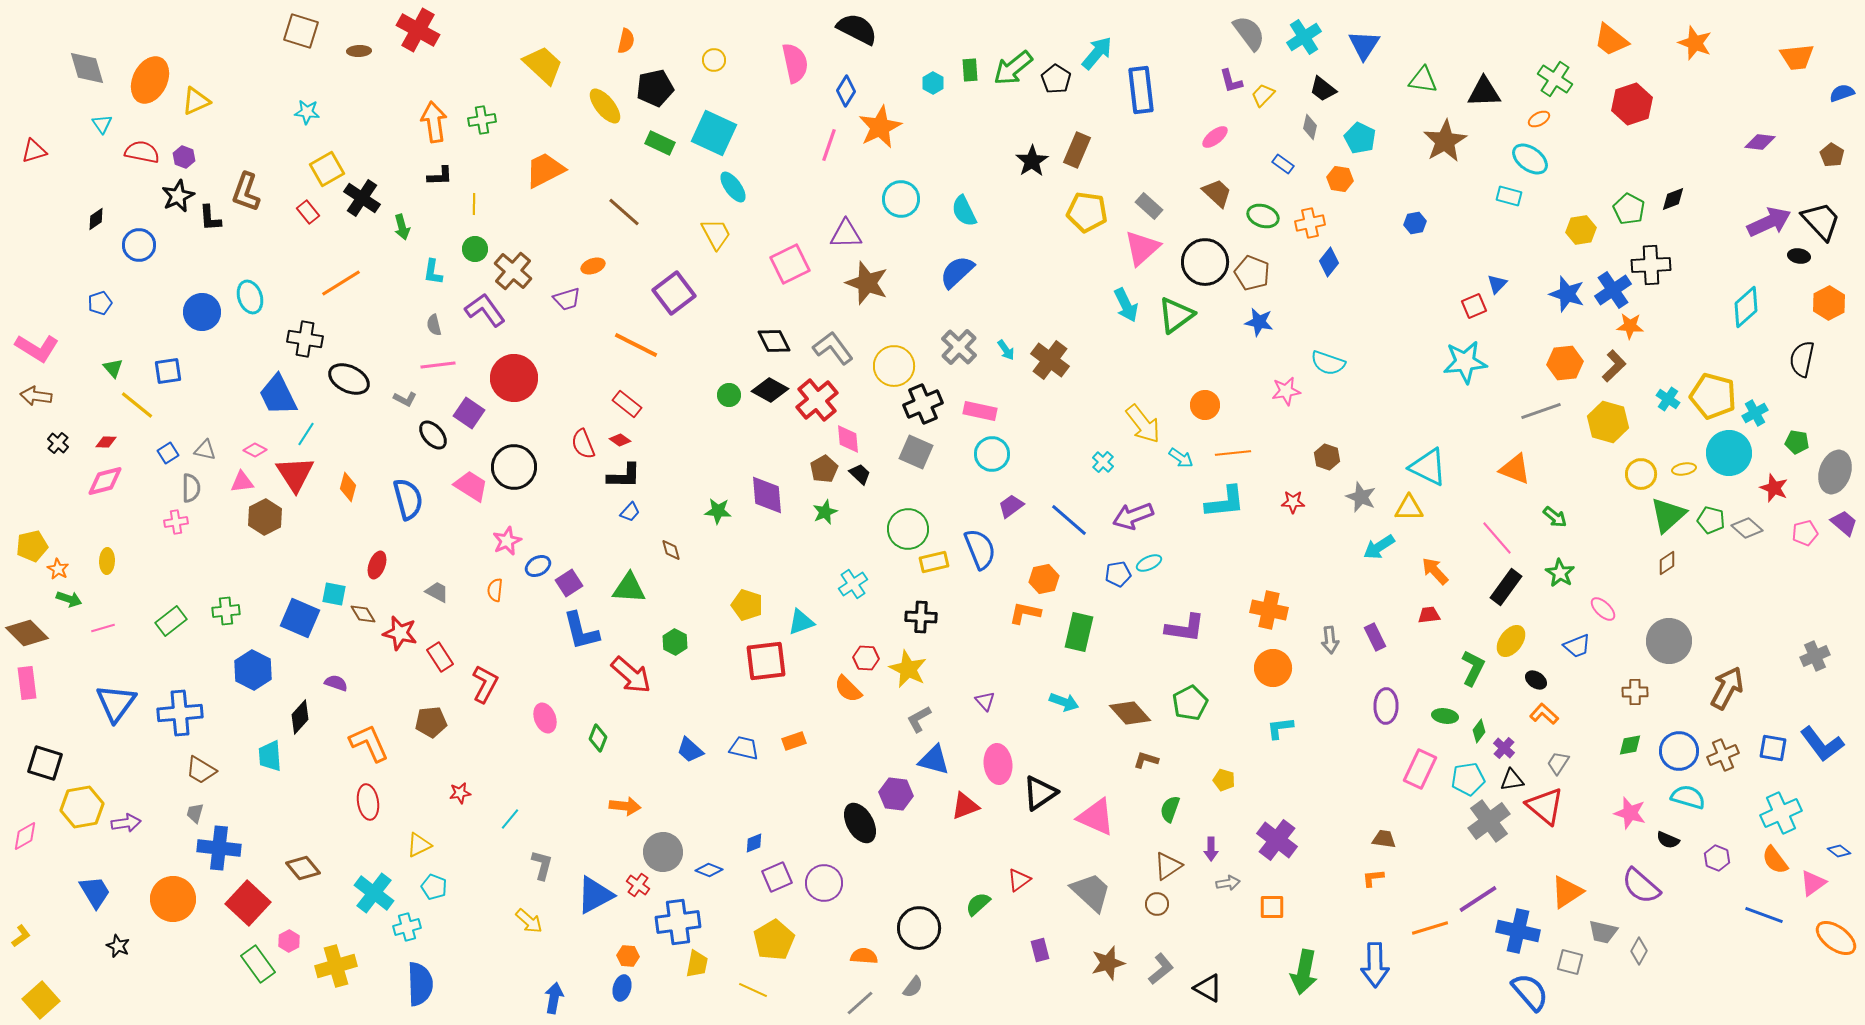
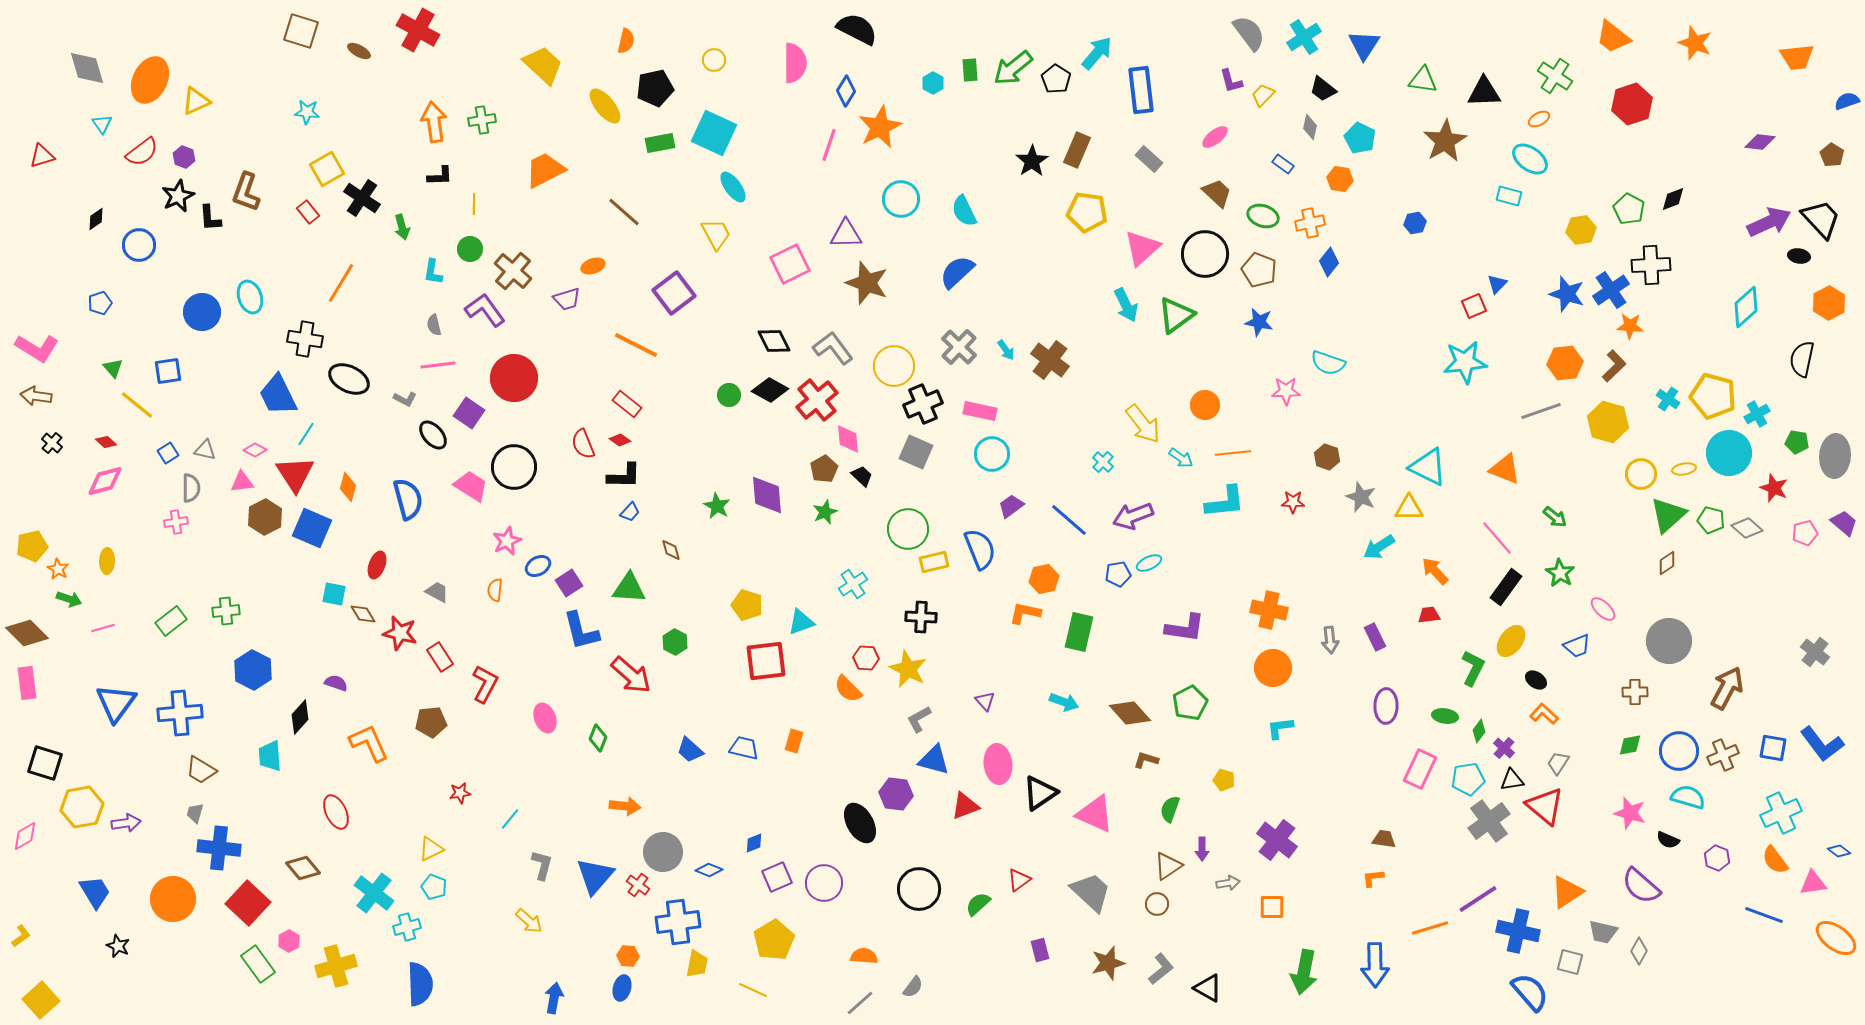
orange trapezoid at (1611, 40): moved 2 px right, 3 px up
brown ellipse at (359, 51): rotated 30 degrees clockwise
pink semicircle at (795, 63): rotated 12 degrees clockwise
green cross at (1555, 79): moved 3 px up
blue semicircle at (1842, 93): moved 5 px right, 8 px down
green rectangle at (660, 143): rotated 36 degrees counterclockwise
red triangle at (34, 151): moved 8 px right, 5 px down
red semicircle at (142, 152): rotated 132 degrees clockwise
gray rectangle at (1149, 206): moved 47 px up
black trapezoid at (1821, 221): moved 2 px up
green circle at (475, 249): moved 5 px left
black circle at (1205, 262): moved 8 px up
brown pentagon at (1252, 273): moved 7 px right, 3 px up
orange line at (341, 283): rotated 27 degrees counterclockwise
blue cross at (1613, 290): moved 2 px left
pink star at (1286, 391): rotated 8 degrees clockwise
cyan cross at (1755, 413): moved 2 px right, 1 px down
red diamond at (106, 442): rotated 40 degrees clockwise
black cross at (58, 443): moved 6 px left
orange triangle at (1515, 469): moved 10 px left
gray ellipse at (1835, 472): moved 16 px up; rotated 15 degrees counterclockwise
black trapezoid at (860, 474): moved 2 px right, 2 px down
green star at (718, 511): moved 1 px left, 5 px up; rotated 24 degrees clockwise
blue square at (300, 618): moved 12 px right, 90 px up
gray cross at (1815, 656): moved 4 px up; rotated 28 degrees counterclockwise
orange rectangle at (794, 741): rotated 55 degrees counterclockwise
red ellipse at (368, 802): moved 32 px left, 10 px down; rotated 16 degrees counterclockwise
pink triangle at (1096, 817): moved 1 px left, 3 px up
yellow triangle at (419, 845): moved 12 px right, 4 px down
purple arrow at (1211, 849): moved 9 px left
pink triangle at (1813, 883): rotated 28 degrees clockwise
blue triangle at (595, 895): moved 19 px up; rotated 21 degrees counterclockwise
black circle at (919, 928): moved 39 px up
